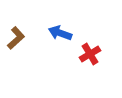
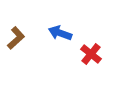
red cross: moved 1 px right; rotated 20 degrees counterclockwise
